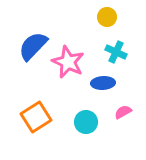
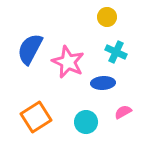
blue semicircle: moved 3 px left, 3 px down; rotated 16 degrees counterclockwise
